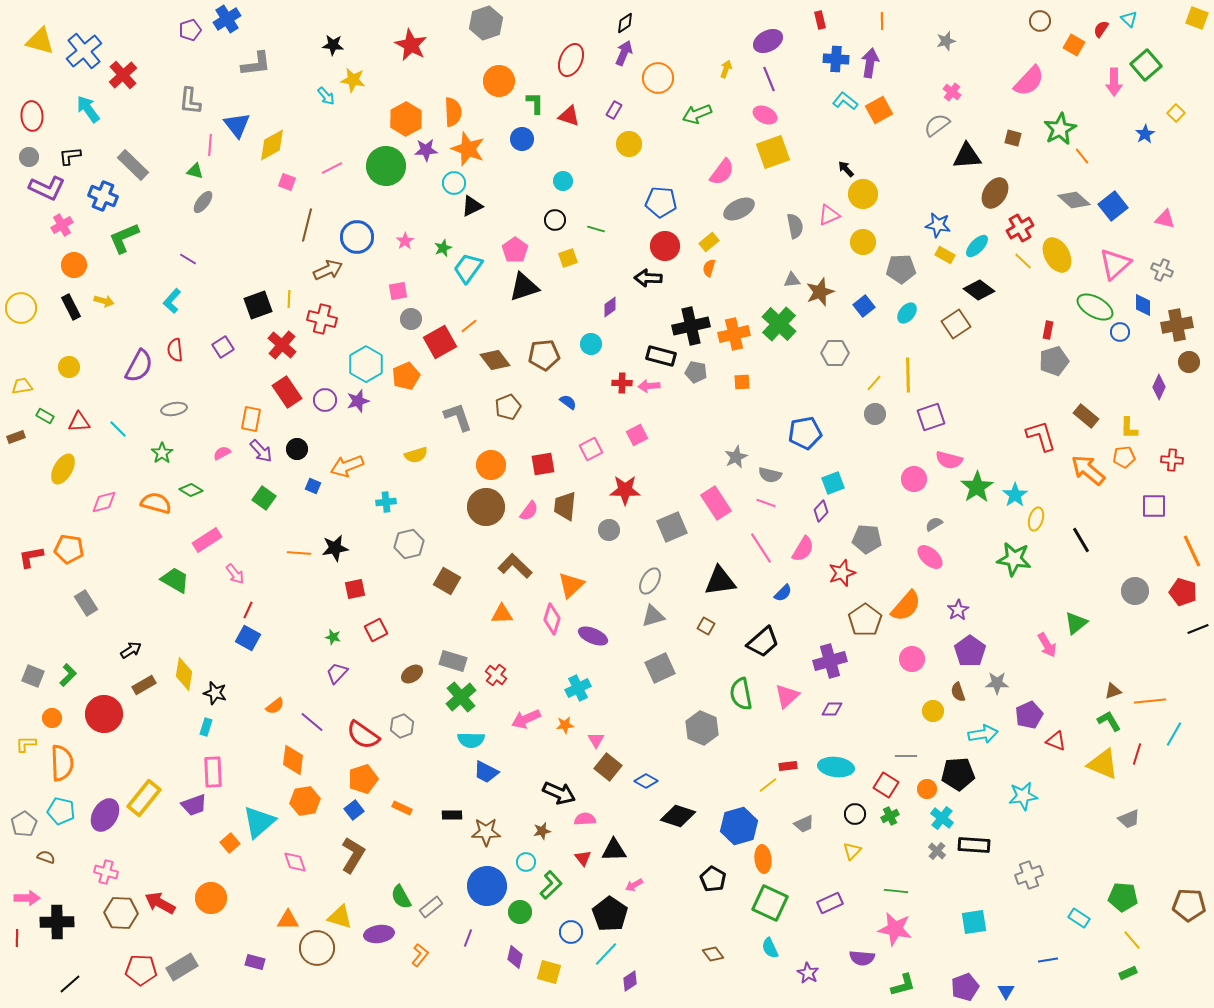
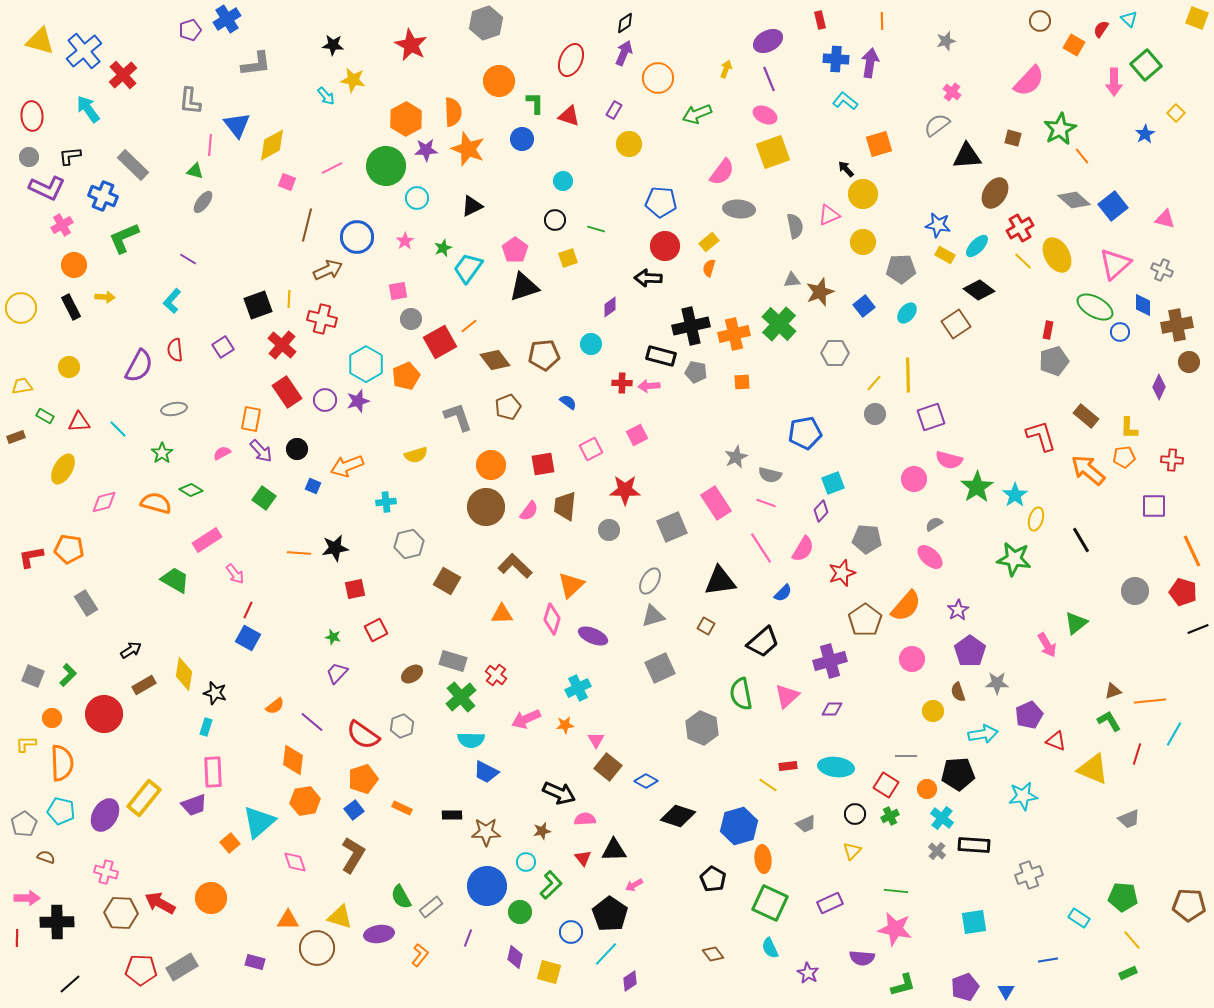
orange square at (879, 110): moved 34 px down; rotated 12 degrees clockwise
cyan circle at (454, 183): moved 37 px left, 15 px down
gray ellipse at (739, 209): rotated 32 degrees clockwise
yellow arrow at (104, 301): moved 1 px right, 4 px up; rotated 12 degrees counterclockwise
yellow triangle at (1103, 764): moved 10 px left, 5 px down
yellow line at (768, 785): rotated 72 degrees clockwise
gray trapezoid at (804, 824): moved 2 px right
